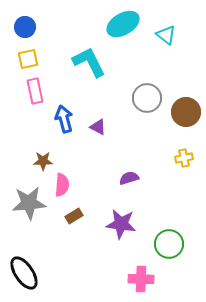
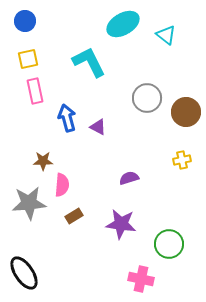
blue circle: moved 6 px up
blue arrow: moved 3 px right, 1 px up
yellow cross: moved 2 px left, 2 px down
pink cross: rotated 10 degrees clockwise
